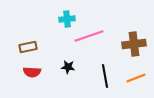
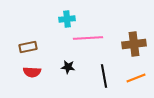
pink line: moved 1 px left, 2 px down; rotated 16 degrees clockwise
black line: moved 1 px left
